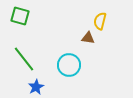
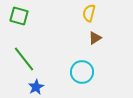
green square: moved 1 px left
yellow semicircle: moved 11 px left, 8 px up
brown triangle: moved 7 px right; rotated 40 degrees counterclockwise
cyan circle: moved 13 px right, 7 px down
